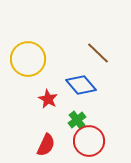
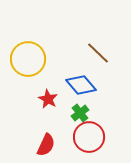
green cross: moved 3 px right, 7 px up
red circle: moved 4 px up
